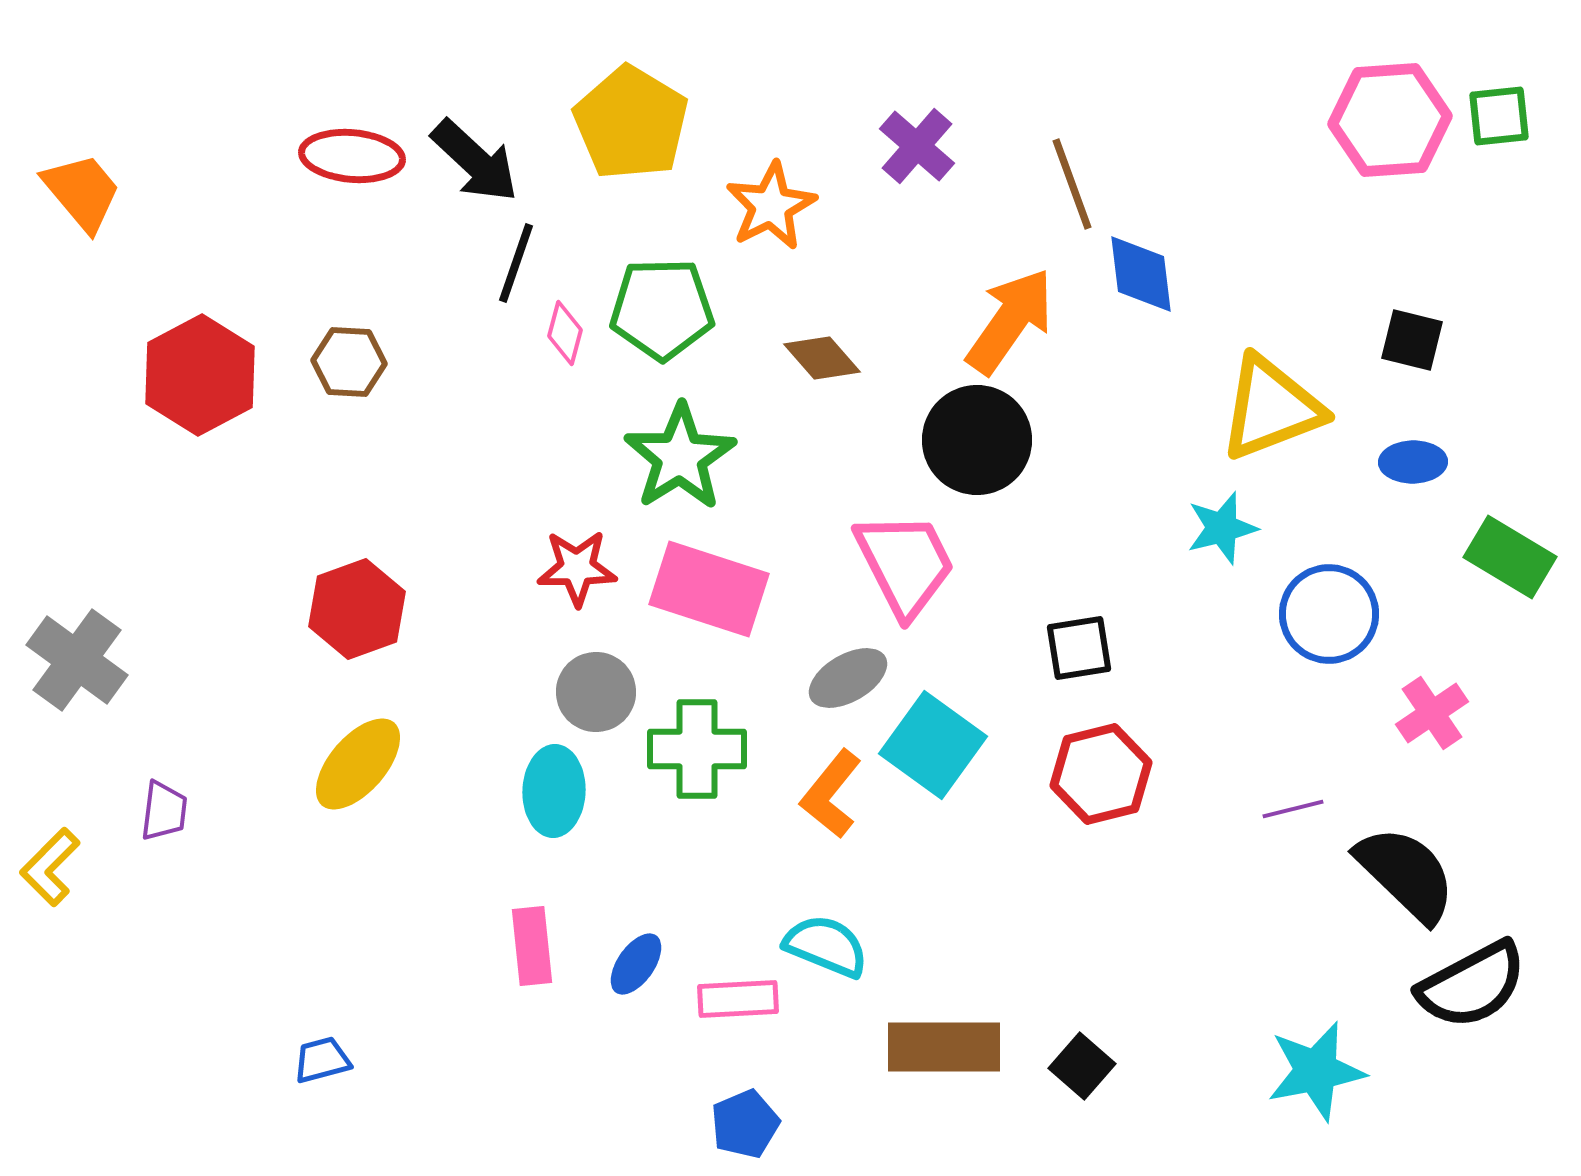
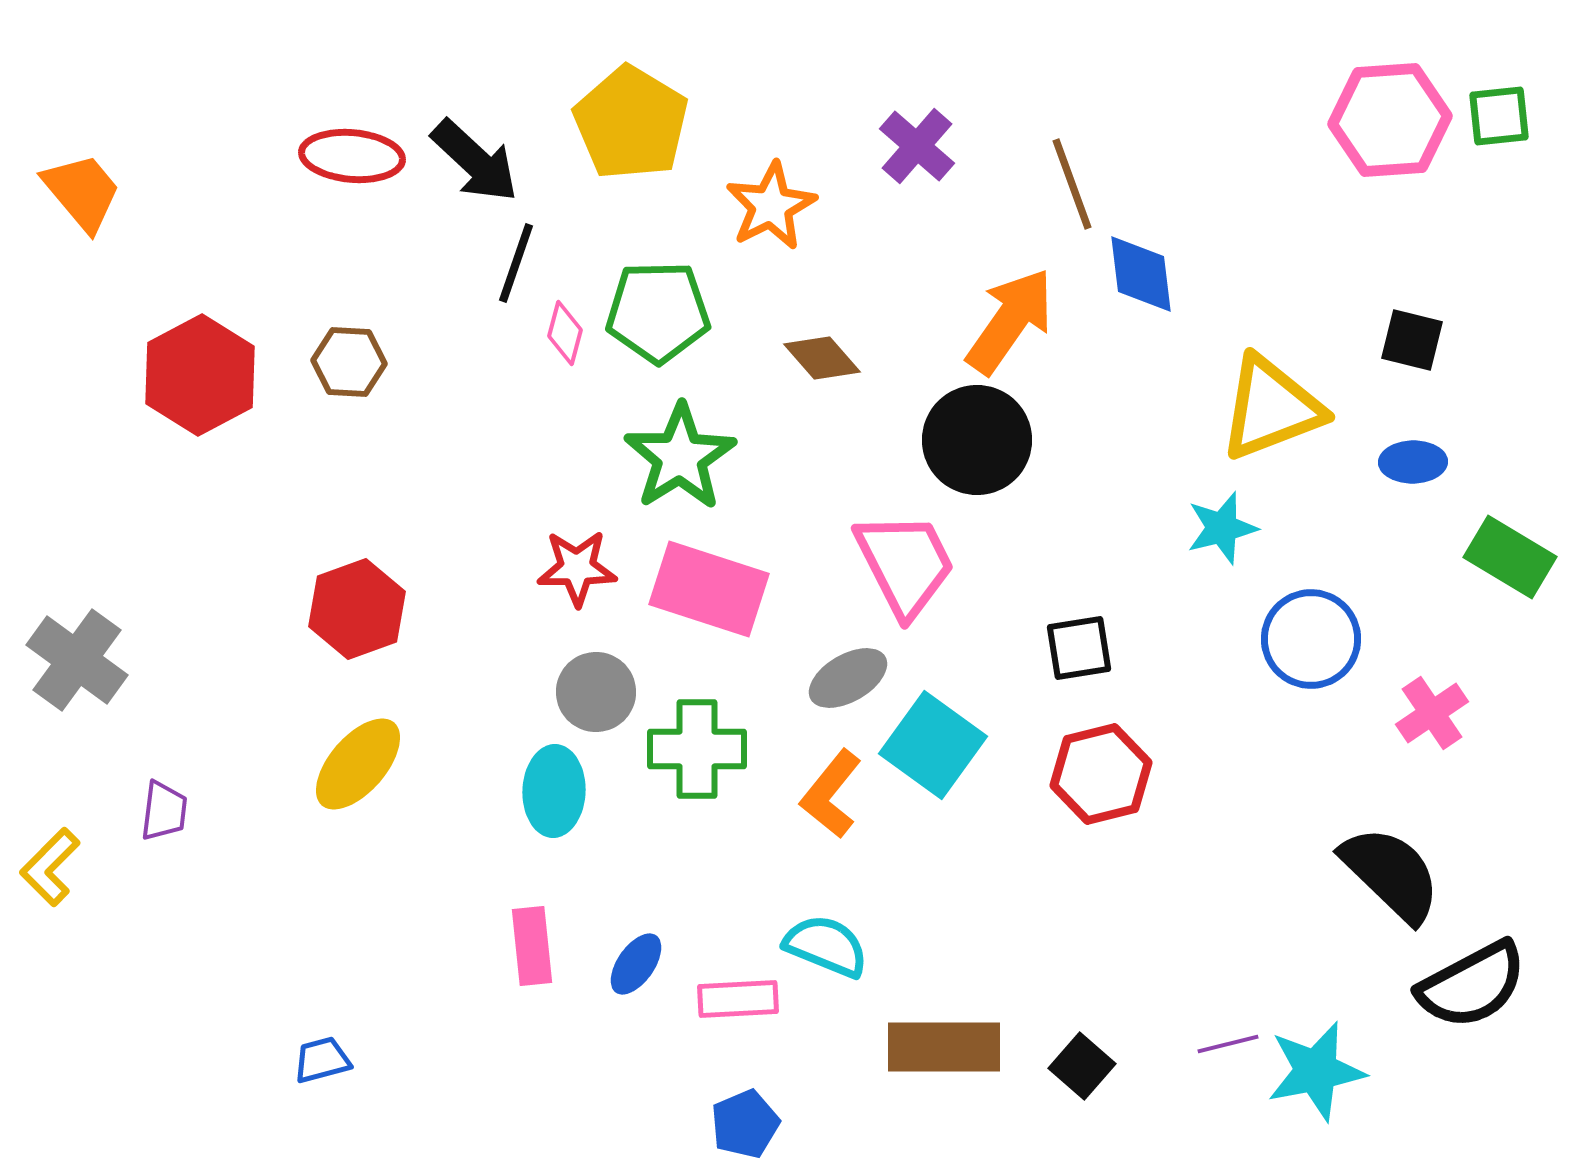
green pentagon at (662, 309): moved 4 px left, 3 px down
blue circle at (1329, 614): moved 18 px left, 25 px down
purple line at (1293, 809): moved 65 px left, 235 px down
black semicircle at (1406, 874): moved 15 px left
